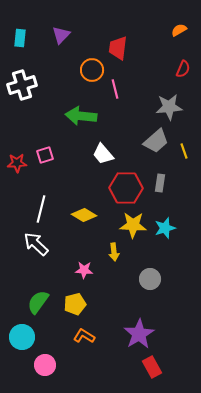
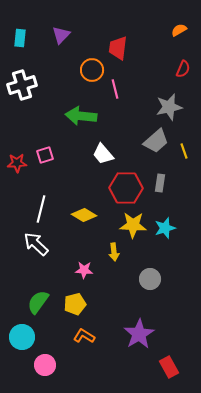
gray star: rotated 8 degrees counterclockwise
red rectangle: moved 17 px right
